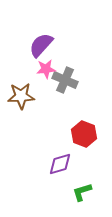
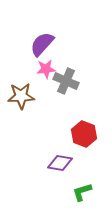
purple semicircle: moved 1 px right, 1 px up
gray cross: moved 1 px right, 1 px down
purple diamond: moved 1 px up; rotated 25 degrees clockwise
